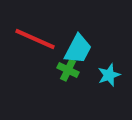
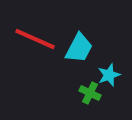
cyan trapezoid: moved 1 px right, 1 px up
green cross: moved 22 px right, 23 px down
